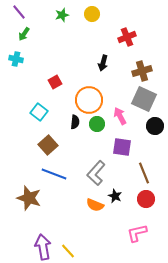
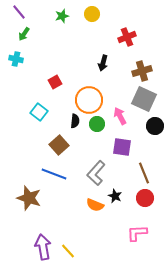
green star: moved 1 px down
black semicircle: moved 1 px up
brown square: moved 11 px right
red circle: moved 1 px left, 1 px up
pink L-shape: rotated 10 degrees clockwise
